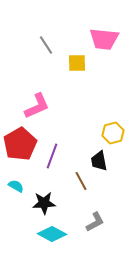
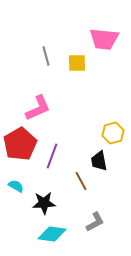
gray line: moved 11 px down; rotated 18 degrees clockwise
pink L-shape: moved 1 px right, 2 px down
cyan diamond: rotated 20 degrees counterclockwise
